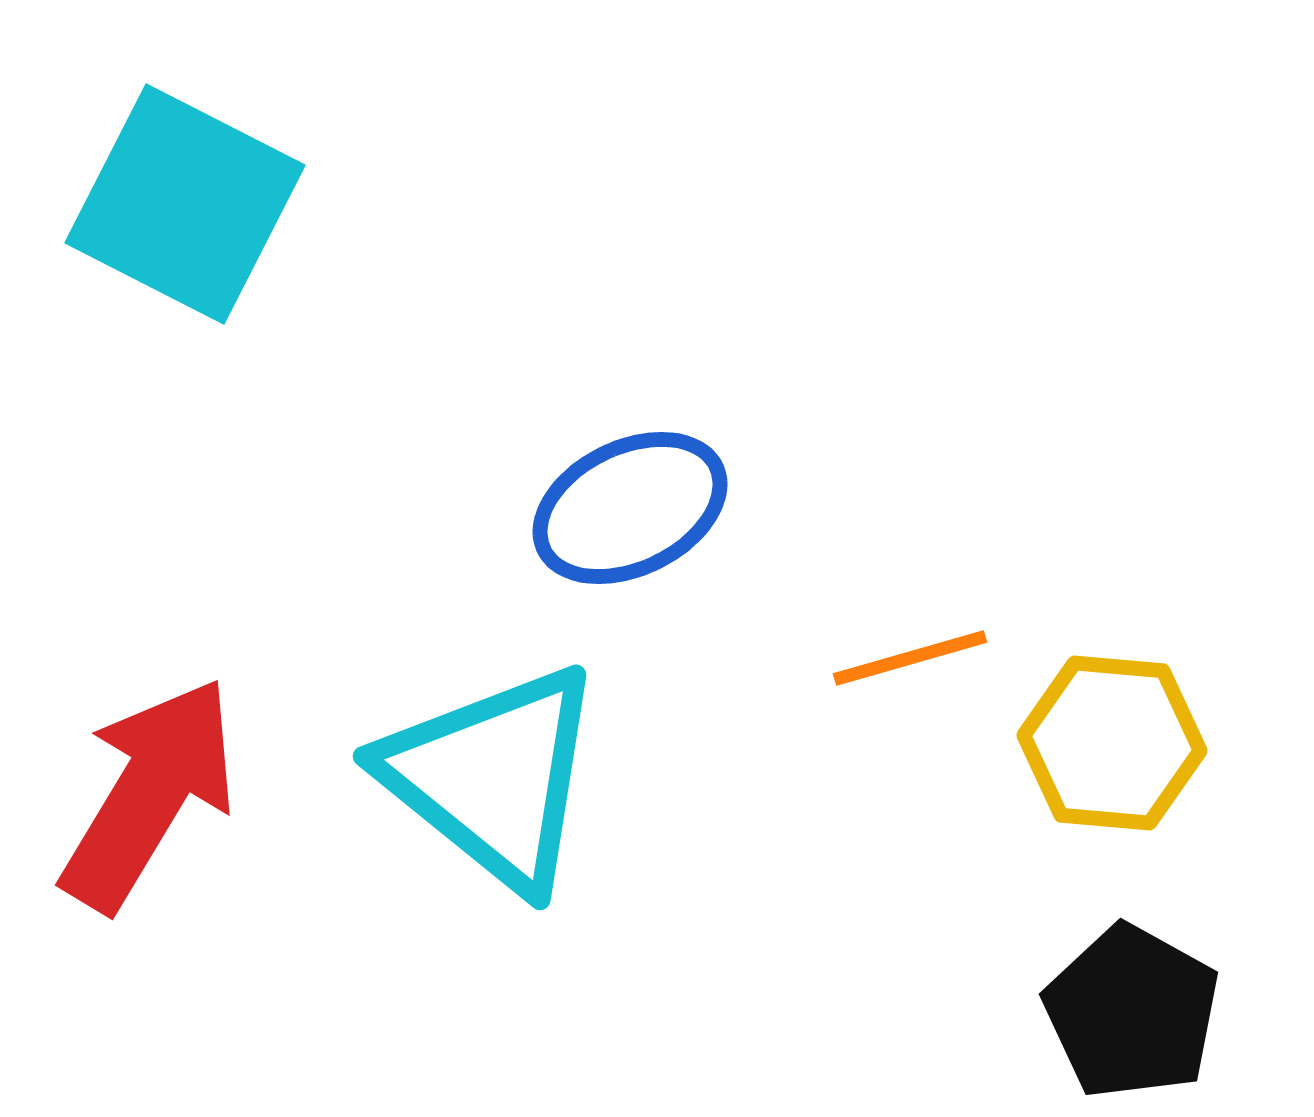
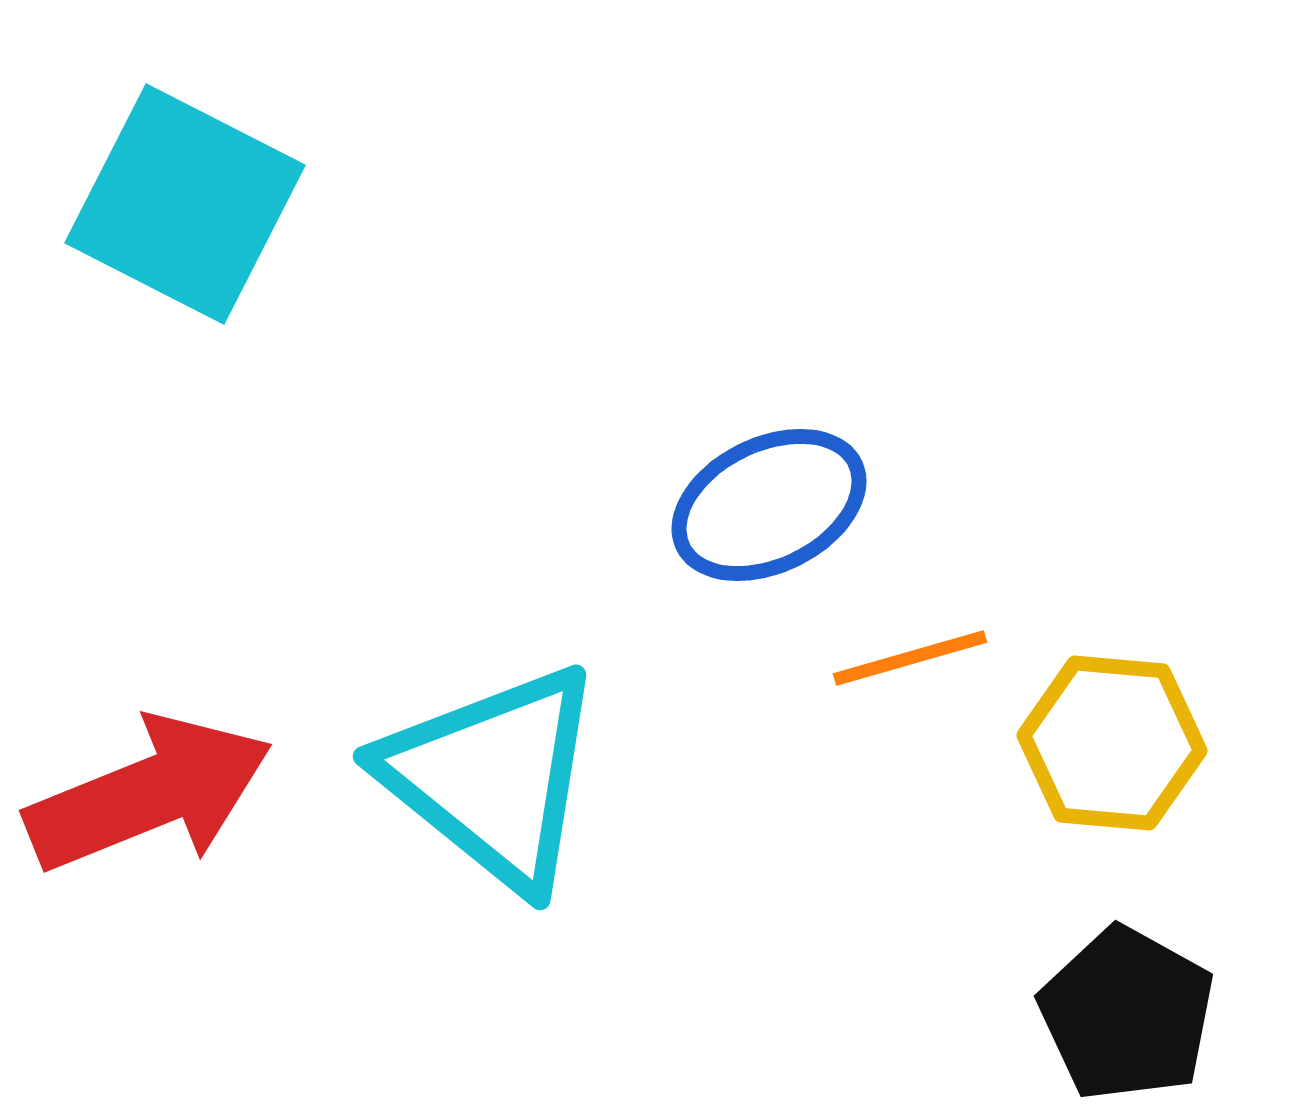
blue ellipse: moved 139 px right, 3 px up
red arrow: rotated 37 degrees clockwise
black pentagon: moved 5 px left, 2 px down
